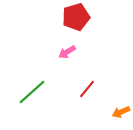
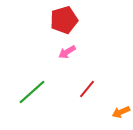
red pentagon: moved 12 px left, 3 px down
